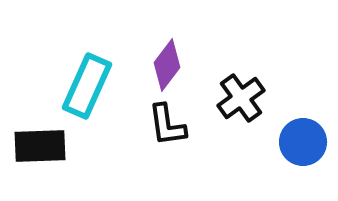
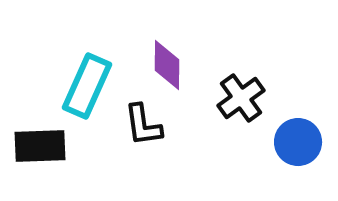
purple diamond: rotated 36 degrees counterclockwise
black L-shape: moved 24 px left
blue circle: moved 5 px left
